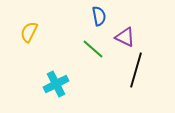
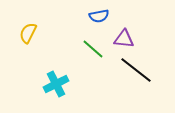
blue semicircle: rotated 90 degrees clockwise
yellow semicircle: moved 1 px left, 1 px down
purple triangle: moved 1 px left, 2 px down; rotated 20 degrees counterclockwise
black line: rotated 68 degrees counterclockwise
